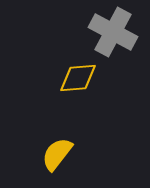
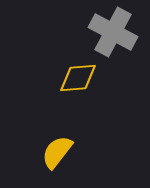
yellow semicircle: moved 2 px up
